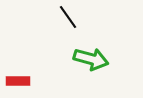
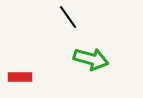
red rectangle: moved 2 px right, 4 px up
